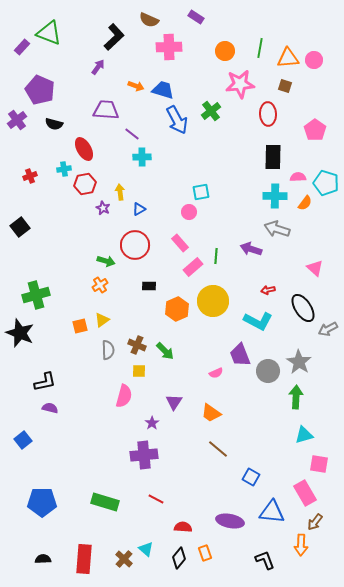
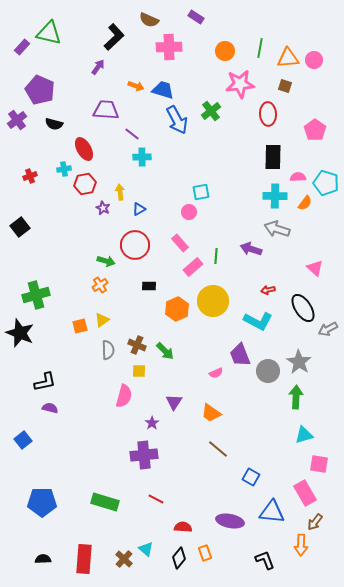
green triangle at (49, 33): rotated 8 degrees counterclockwise
